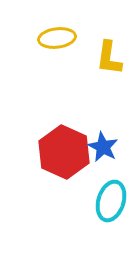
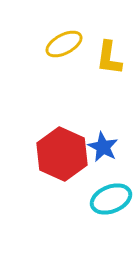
yellow ellipse: moved 7 px right, 6 px down; rotated 21 degrees counterclockwise
red hexagon: moved 2 px left, 2 px down
cyan ellipse: moved 2 px up; rotated 51 degrees clockwise
